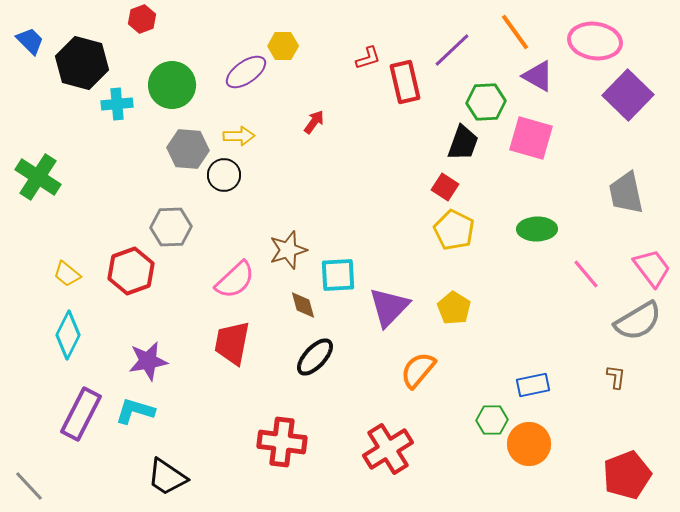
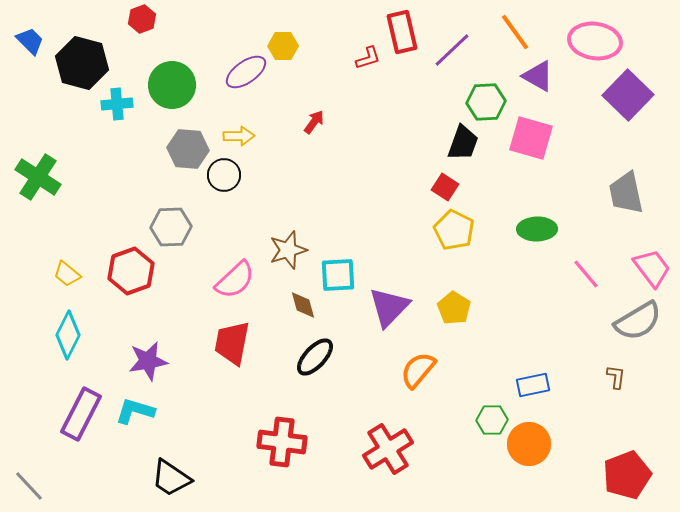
red rectangle at (405, 82): moved 3 px left, 50 px up
black trapezoid at (167, 477): moved 4 px right, 1 px down
